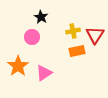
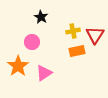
pink circle: moved 5 px down
